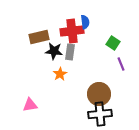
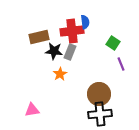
gray rectangle: rotated 14 degrees clockwise
pink triangle: moved 2 px right, 5 px down
